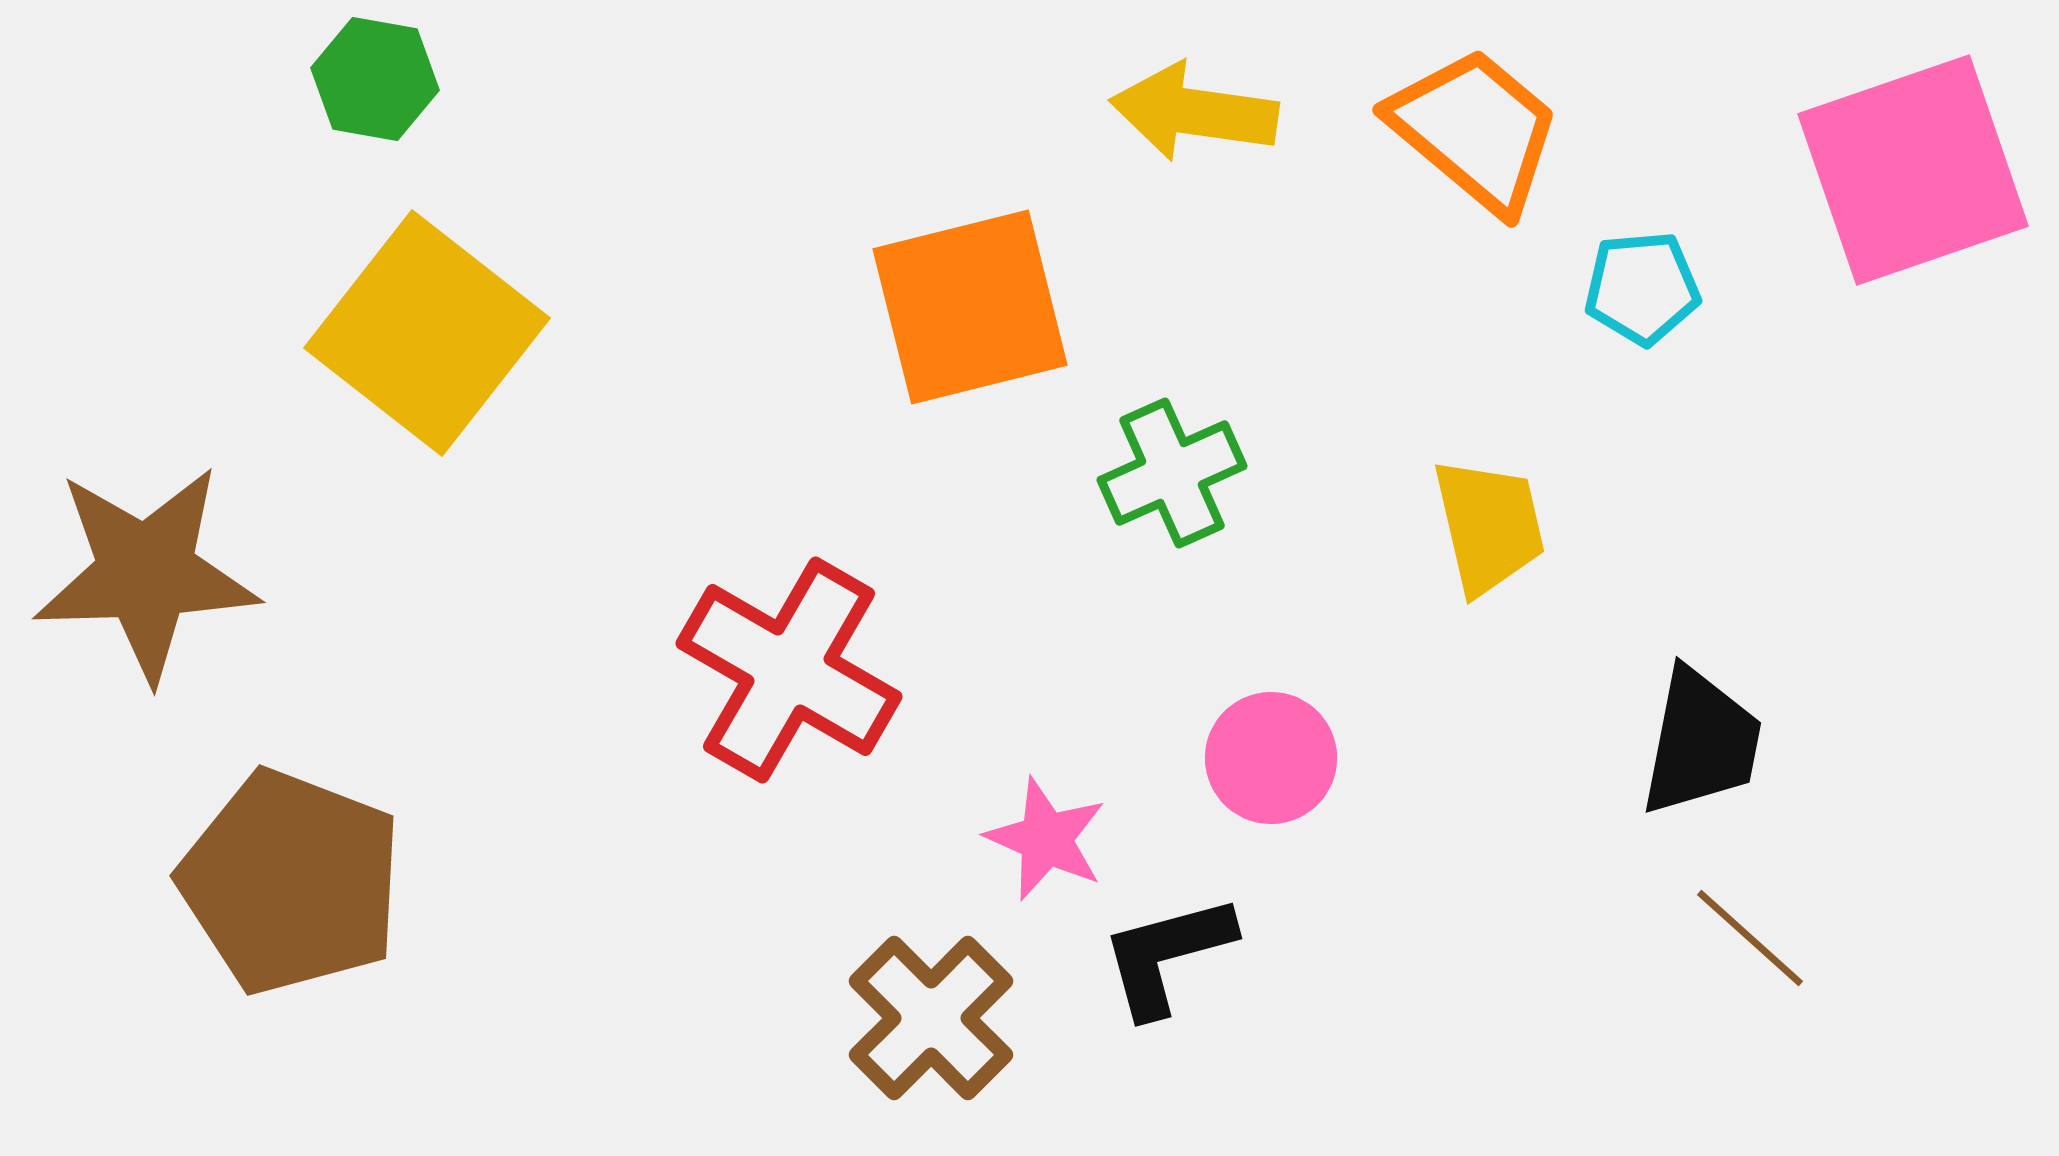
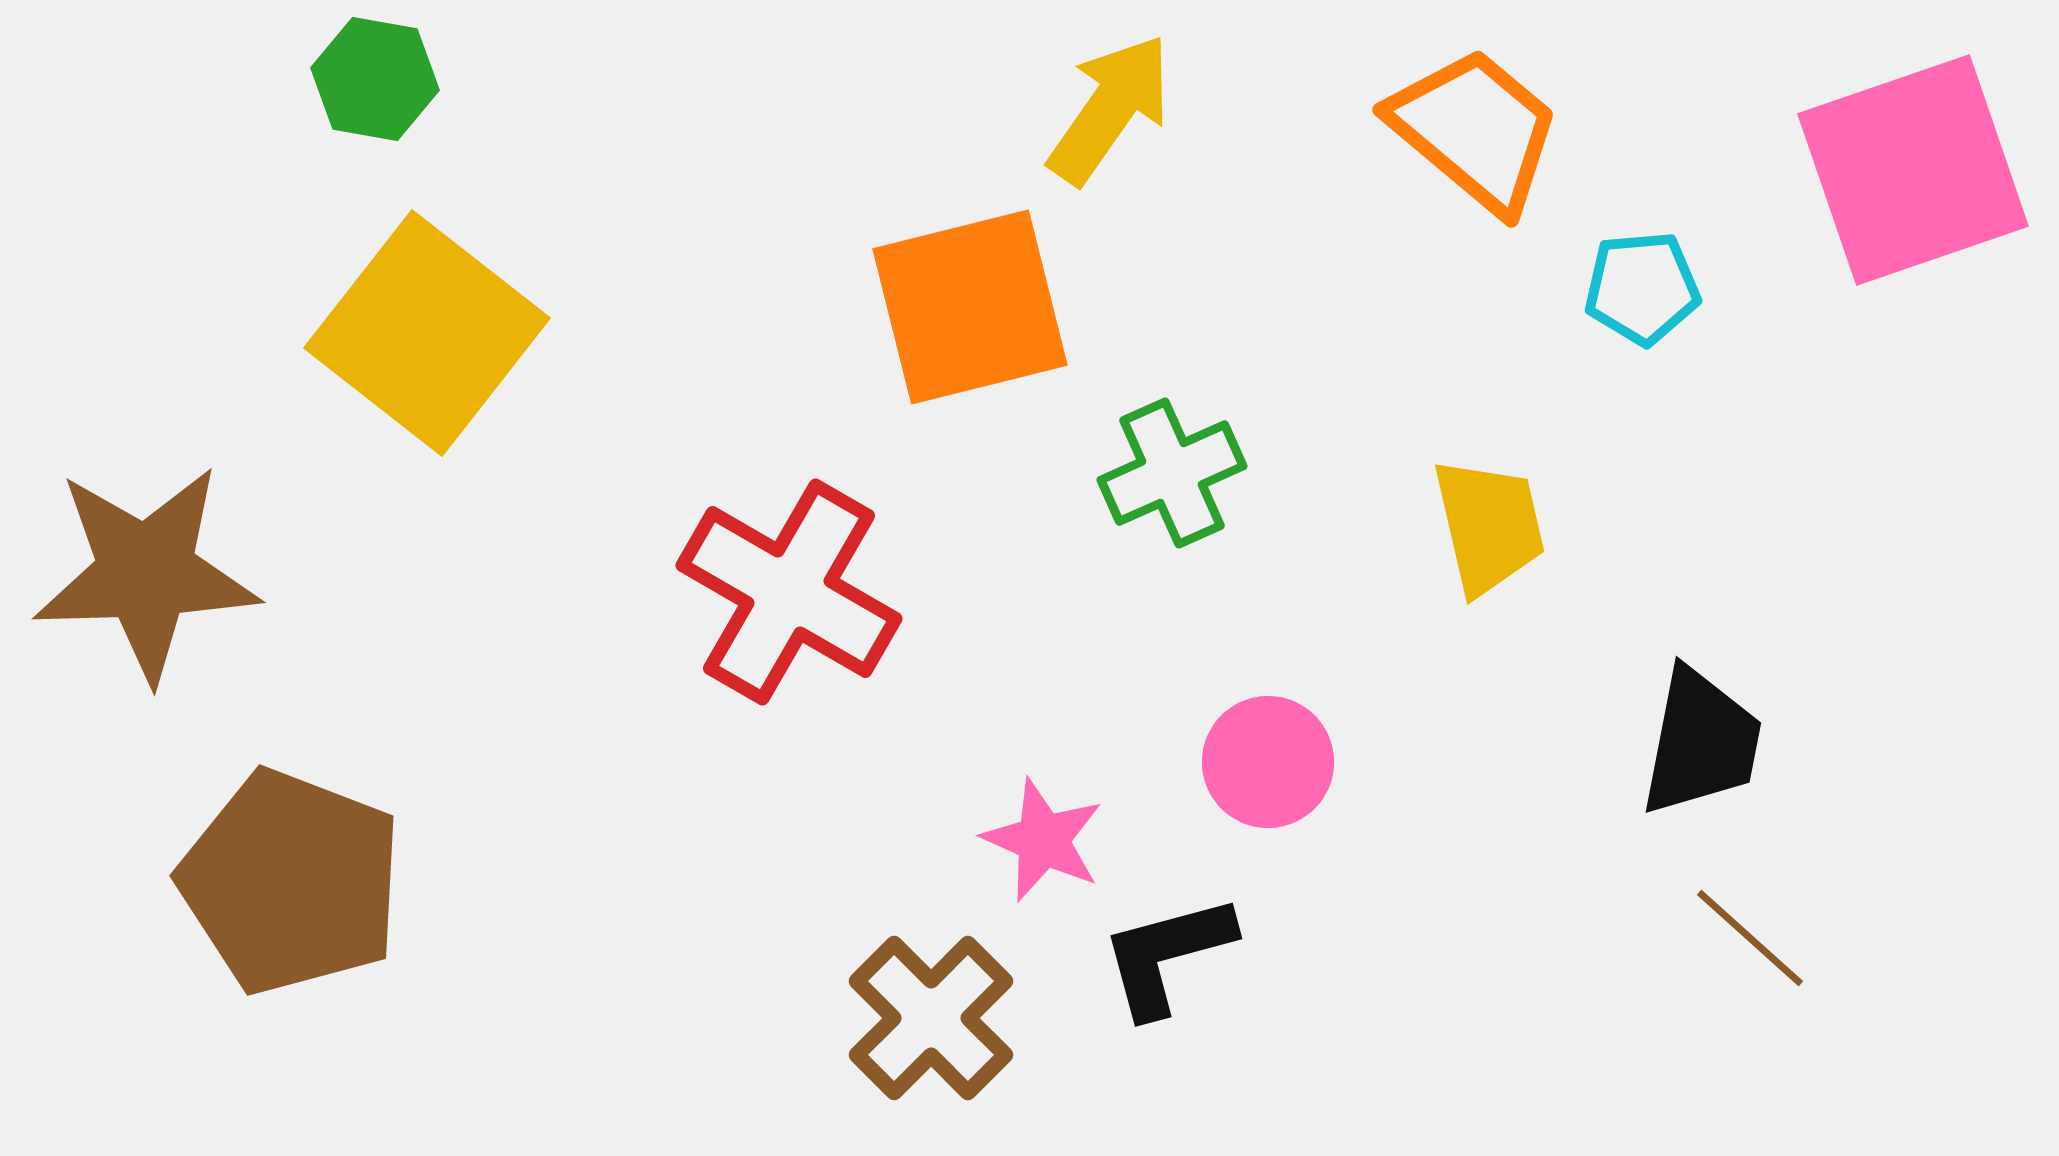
yellow arrow: moved 84 px left, 3 px up; rotated 117 degrees clockwise
red cross: moved 78 px up
pink circle: moved 3 px left, 4 px down
pink star: moved 3 px left, 1 px down
